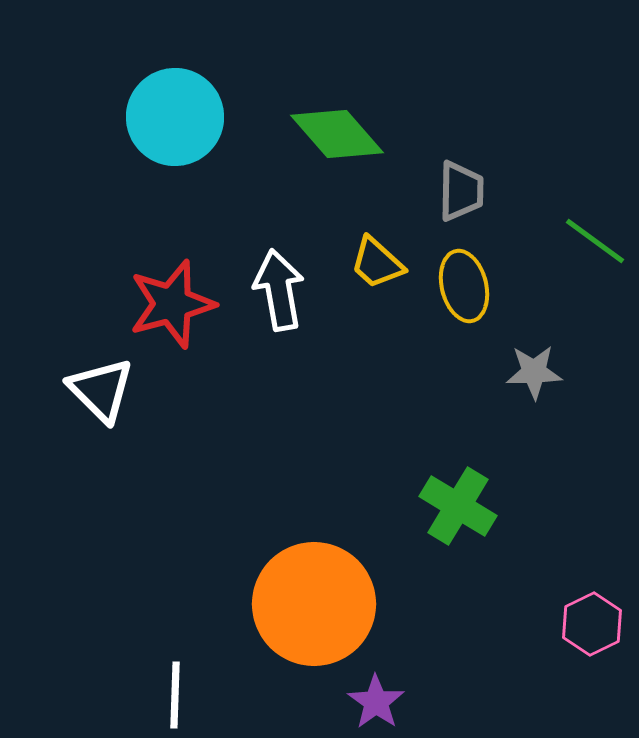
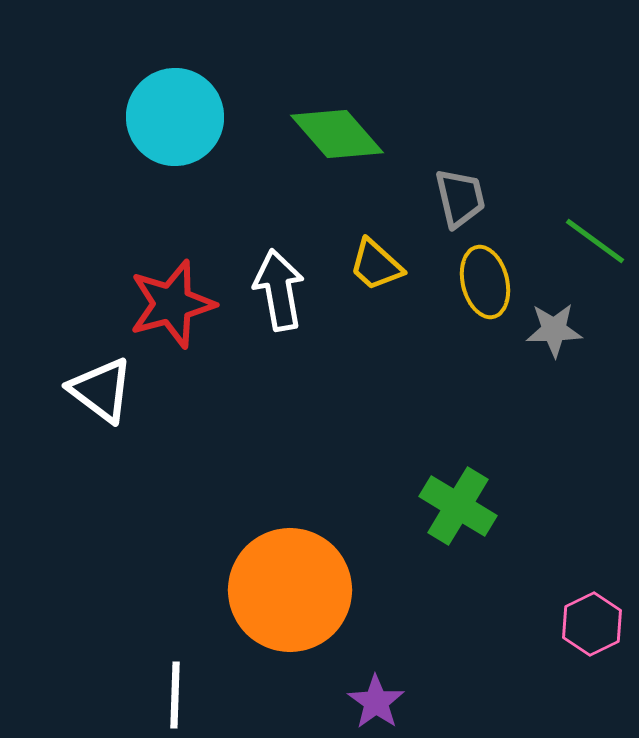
gray trapezoid: moved 1 px left, 7 px down; rotated 14 degrees counterclockwise
yellow trapezoid: moved 1 px left, 2 px down
yellow ellipse: moved 21 px right, 4 px up
gray star: moved 20 px right, 42 px up
white triangle: rotated 8 degrees counterclockwise
orange circle: moved 24 px left, 14 px up
